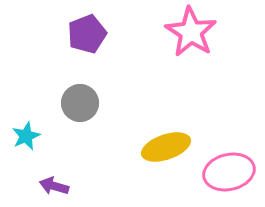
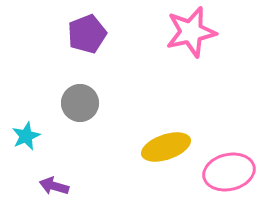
pink star: rotated 27 degrees clockwise
